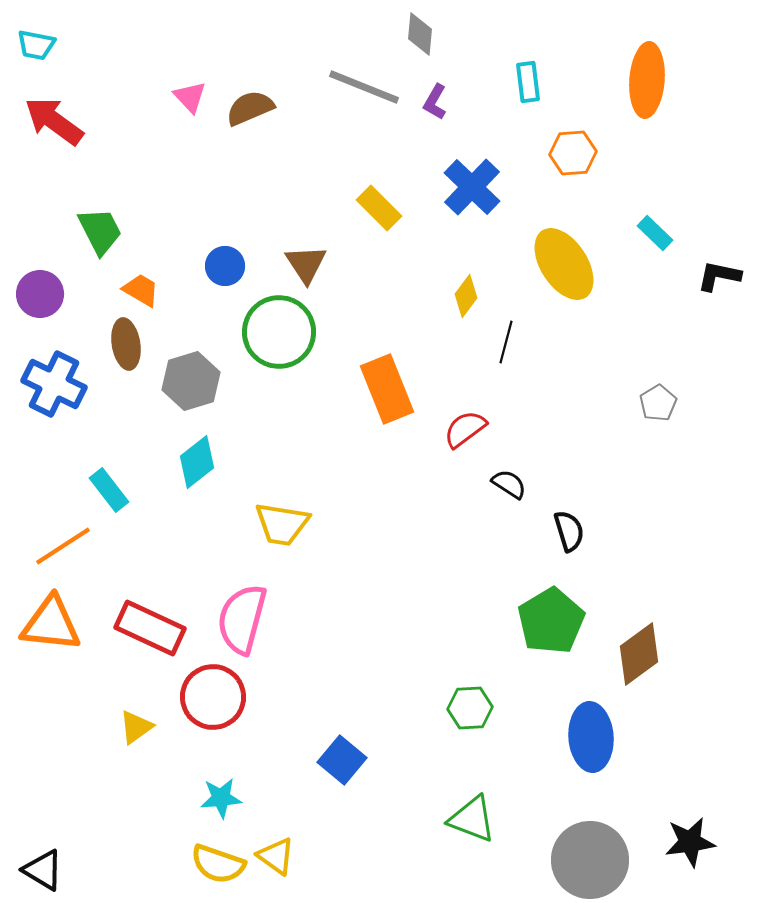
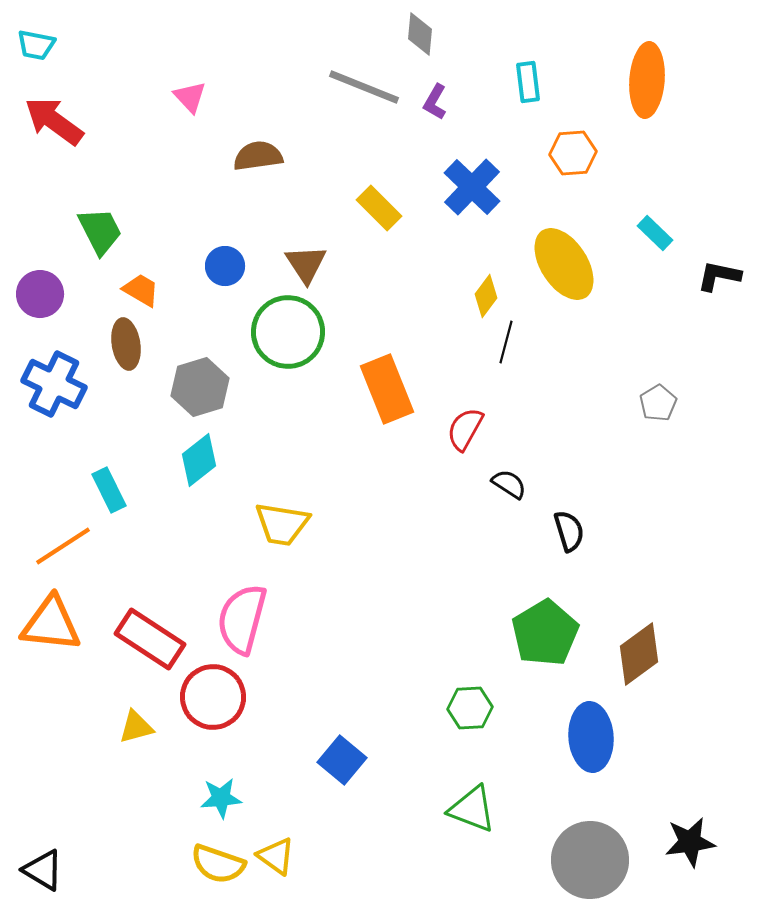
brown semicircle at (250, 108): moved 8 px right, 48 px down; rotated 15 degrees clockwise
yellow diamond at (466, 296): moved 20 px right
green circle at (279, 332): moved 9 px right
gray hexagon at (191, 381): moved 9 px right, 6 px down
red semicircle at (465, 429): rotated 24 degrees counterclockwise
cyan diamond at (197, 462): moved 2 px right, 2 px up
cyan rectangle at (109, 490): rotated 12 degrees clockwise
green pentagon at (551, 621): moved 6 px left, 12 px down
red rectangle at (150, 628): moved 11 px down; rotated 8 degrees clockwise
yellow triangle at (136, 727): rotated 21 degrees clockwise
green triangle at (472, 819): moved 10 px up
